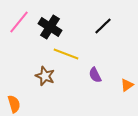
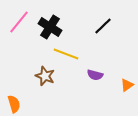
purple semicircle: rotated 49 degrees counterclockwise
